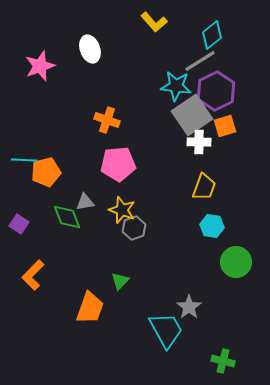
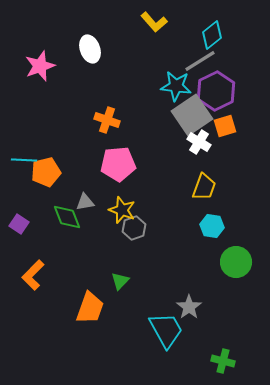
white cross: rotated 30 degrees clockwise
